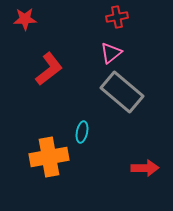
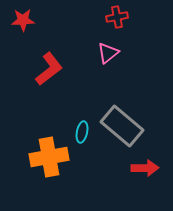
red star: moved 2 px left, 1 px down
pink triangle: moved 3 px left
gray rectangle: moved 34 px down
